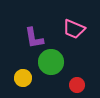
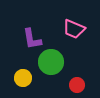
purple L-shape: moved 2 px left, 1 px down
